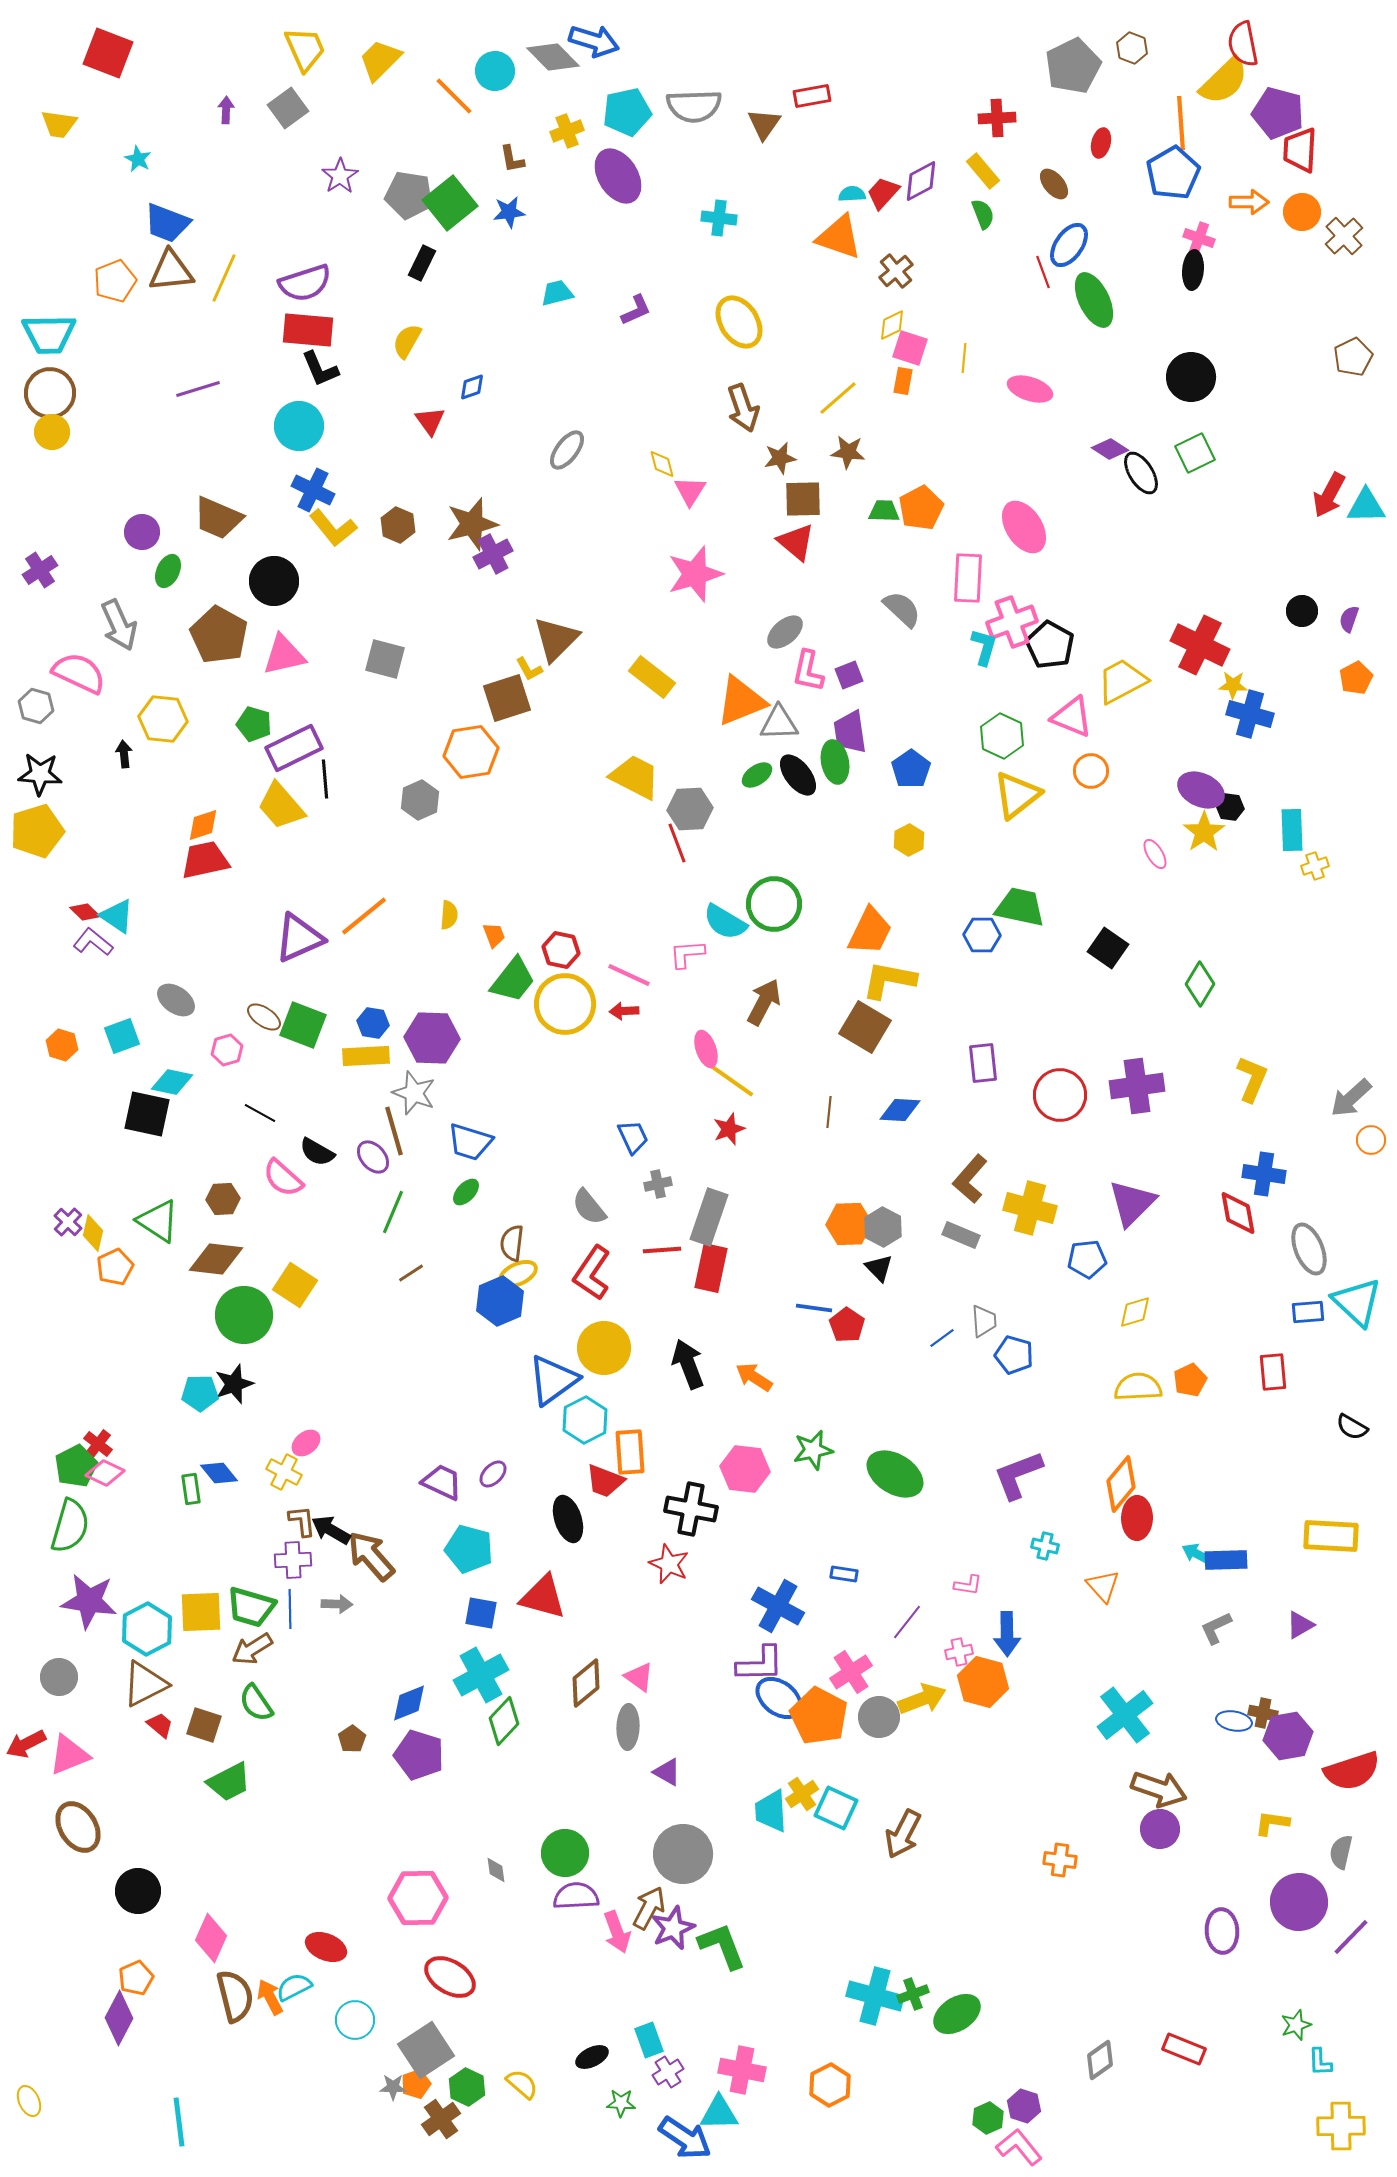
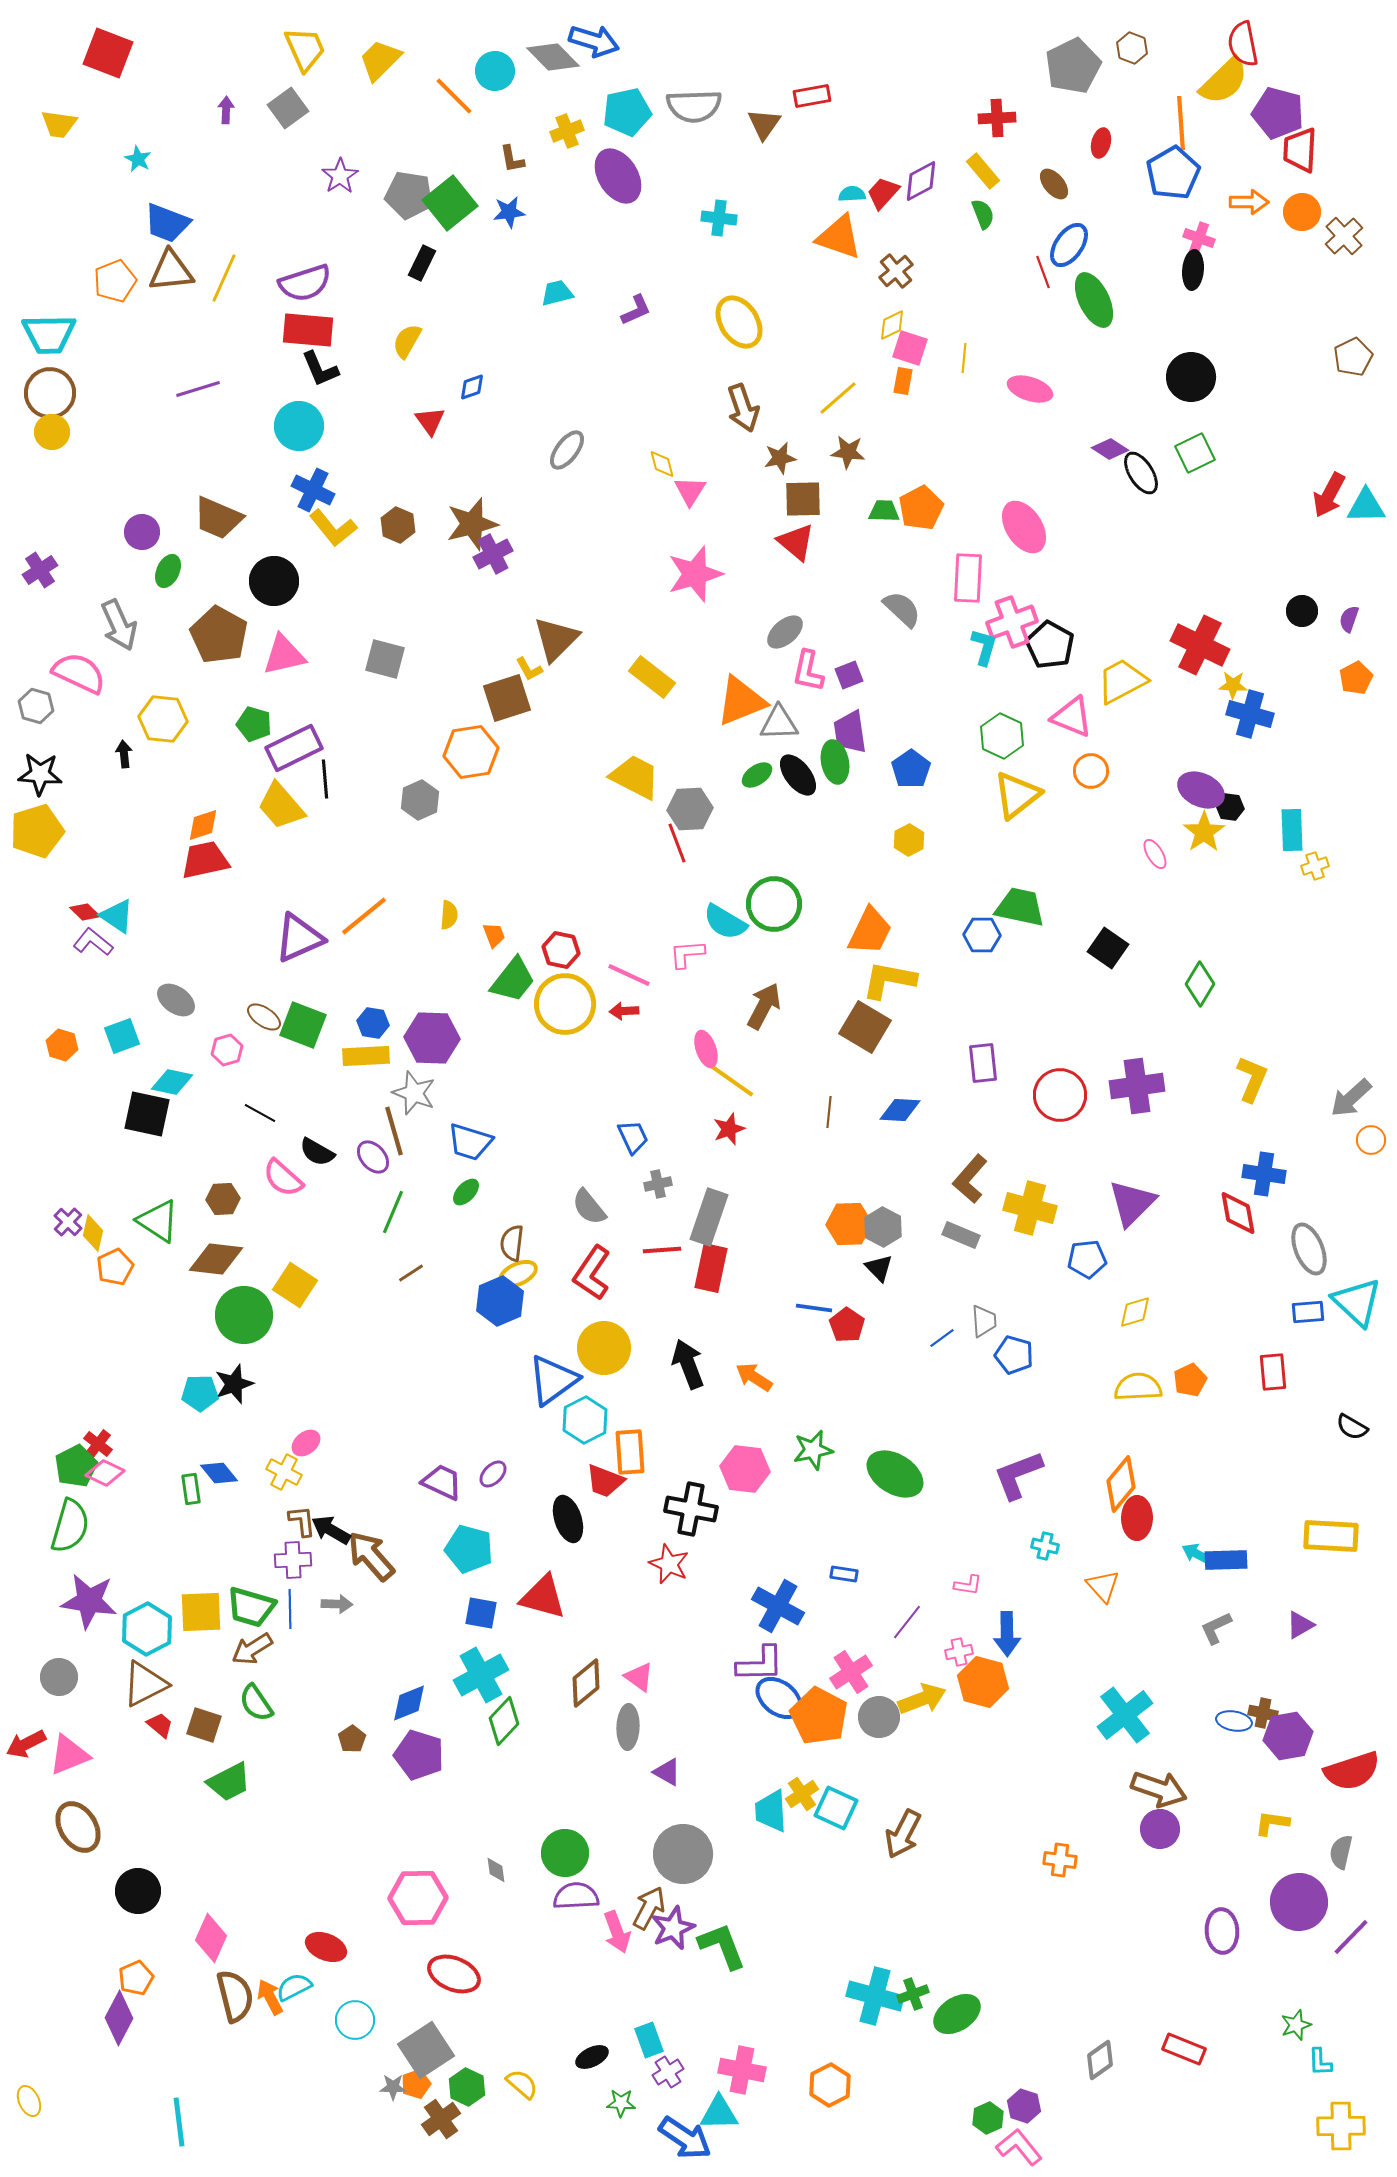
brown arrow at (764, 1002): moved 4 px down
red ellipse at (450, 1977): moved 4 px right, 3 px up; rotated 9 degrees counterclockwise
